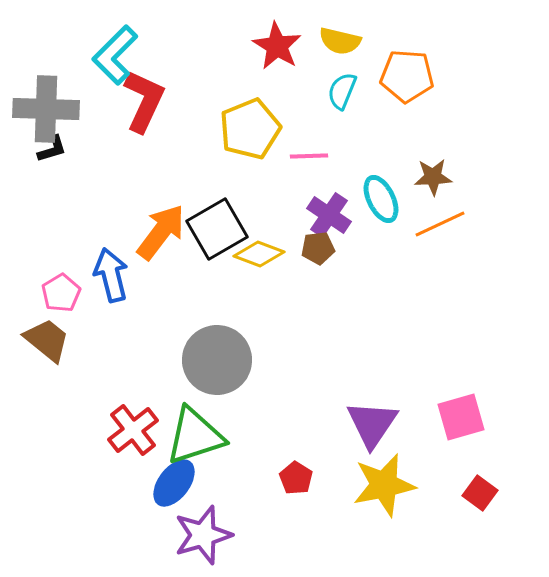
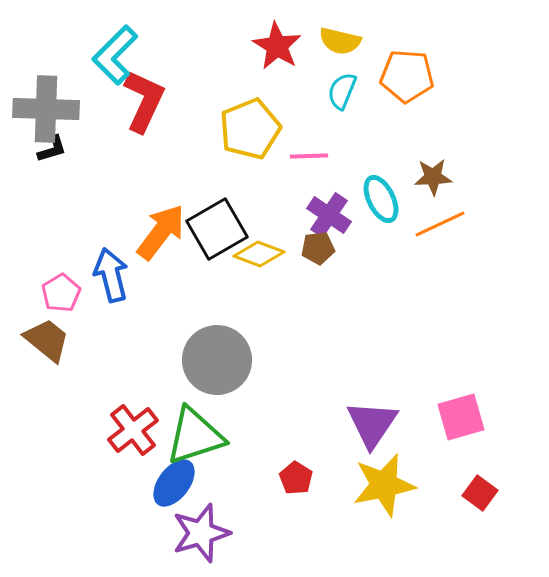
purple star: moved 2 px left, 2 px up
